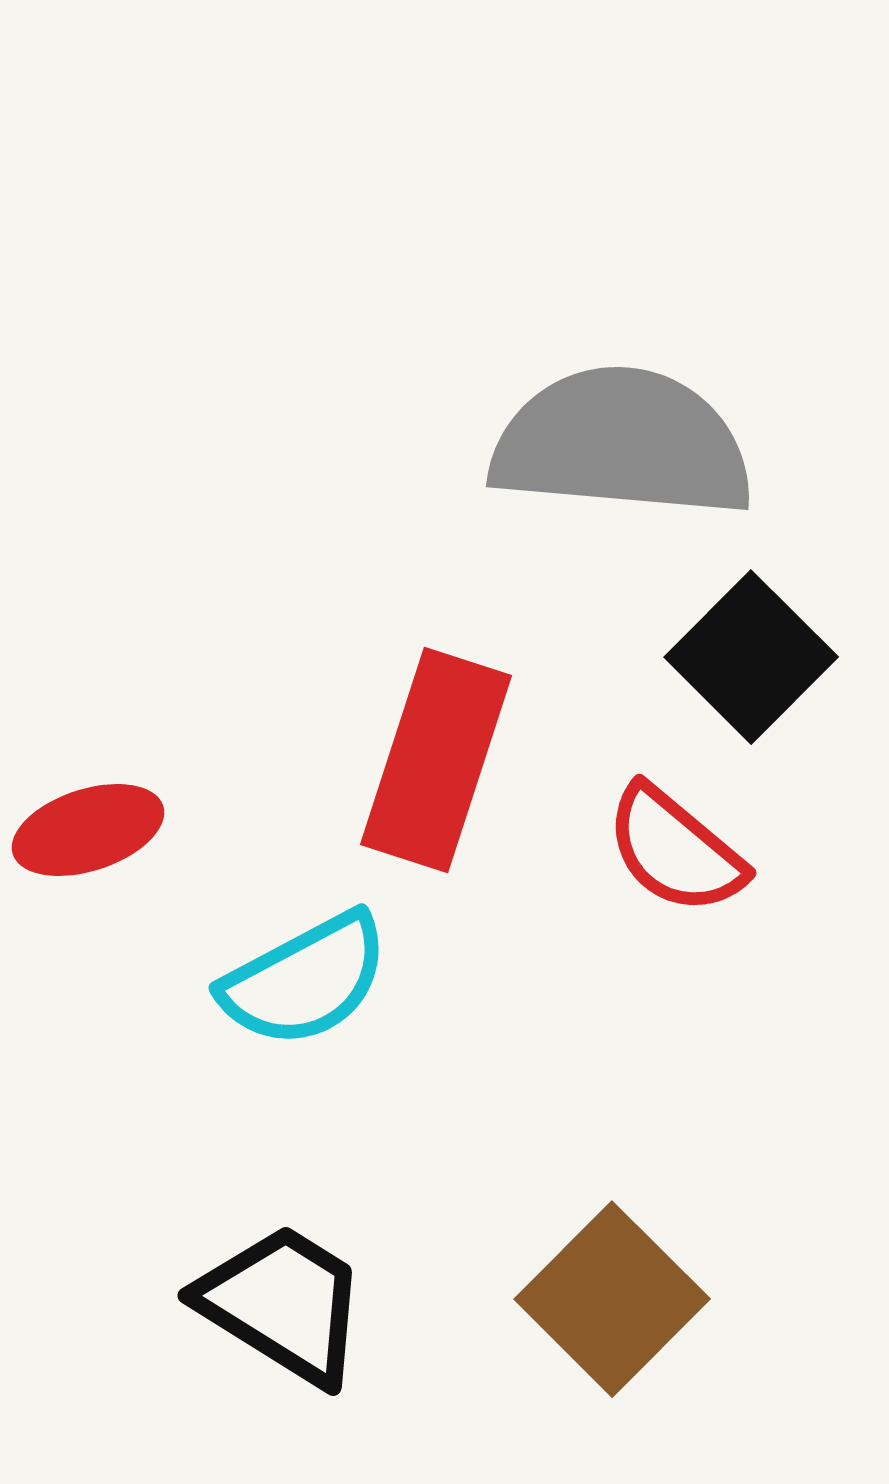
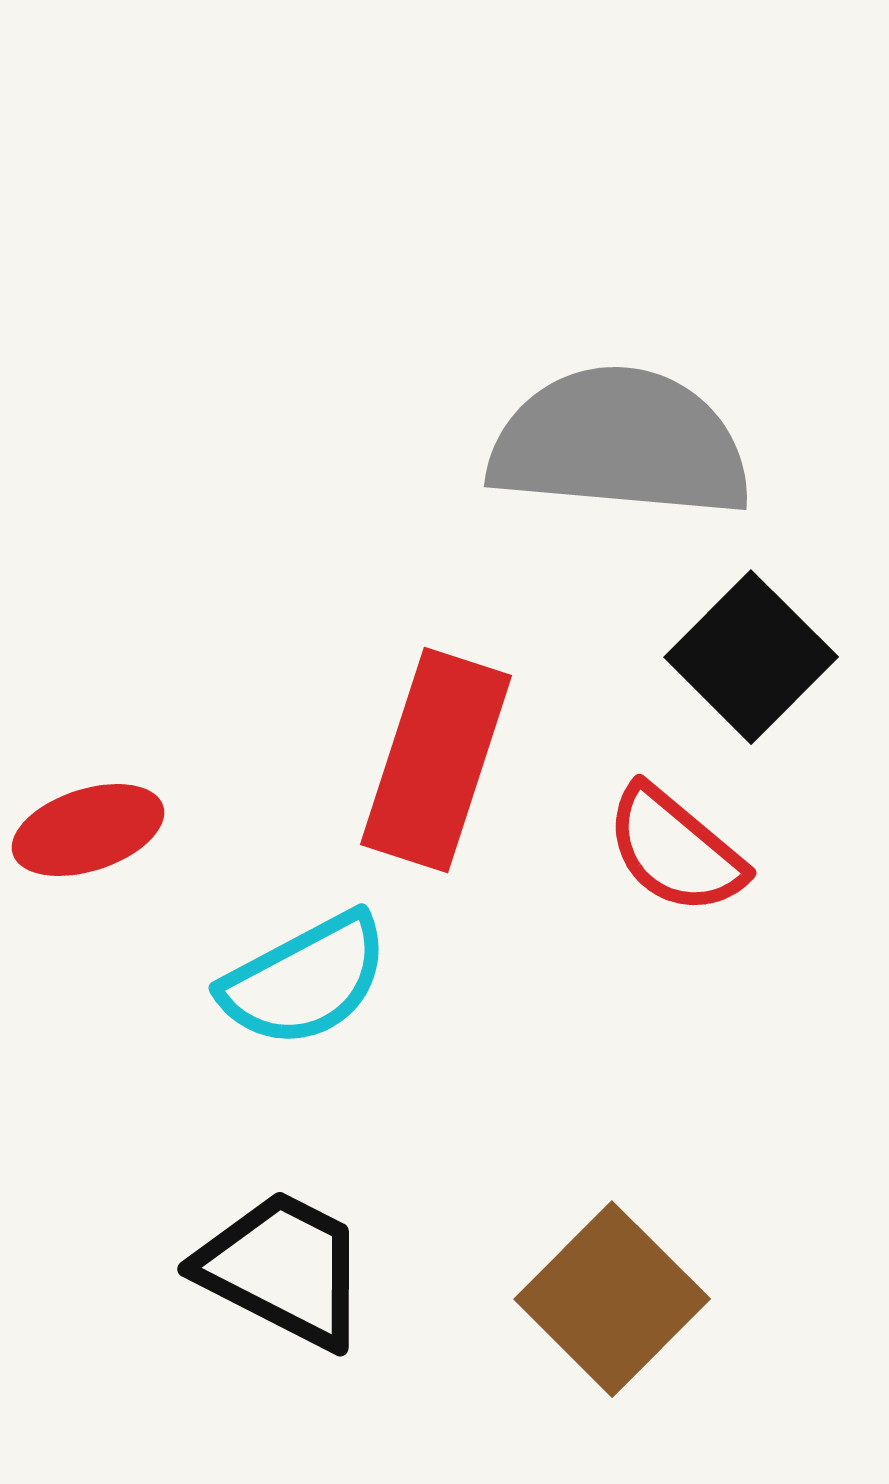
gray semicircle: moved 2 px left
black trapezoid: moved 35 px up; rotated 5 degrees counterclockwise
